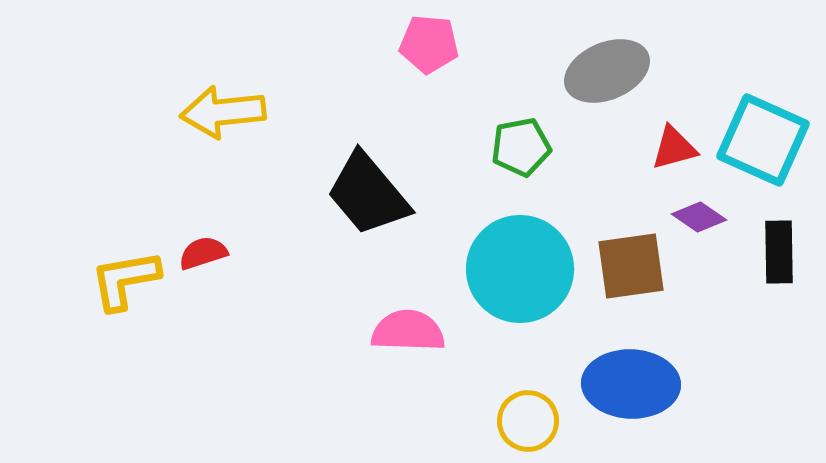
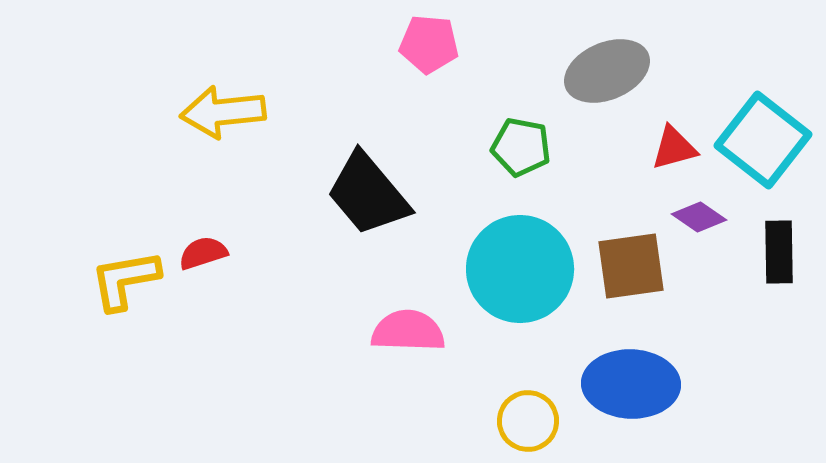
cyan square: rotated 14 degrees clockwise
green pentagon: rotated 22 degrees clockwise
